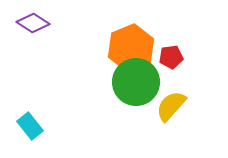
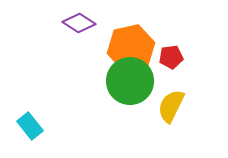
purple diamond: moved 46 px right
orange hexagon: rotated 9 degrees clockwise
green circle: moved 6 px left, 1 px up
yellow semicircle: rotated 16 degrees counterclockwise
